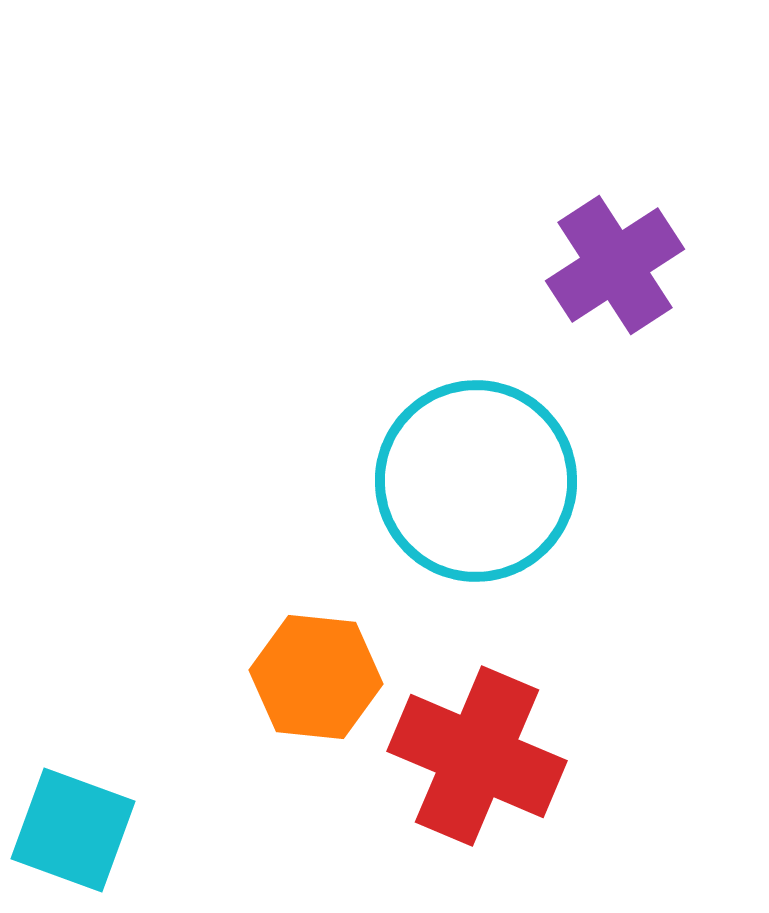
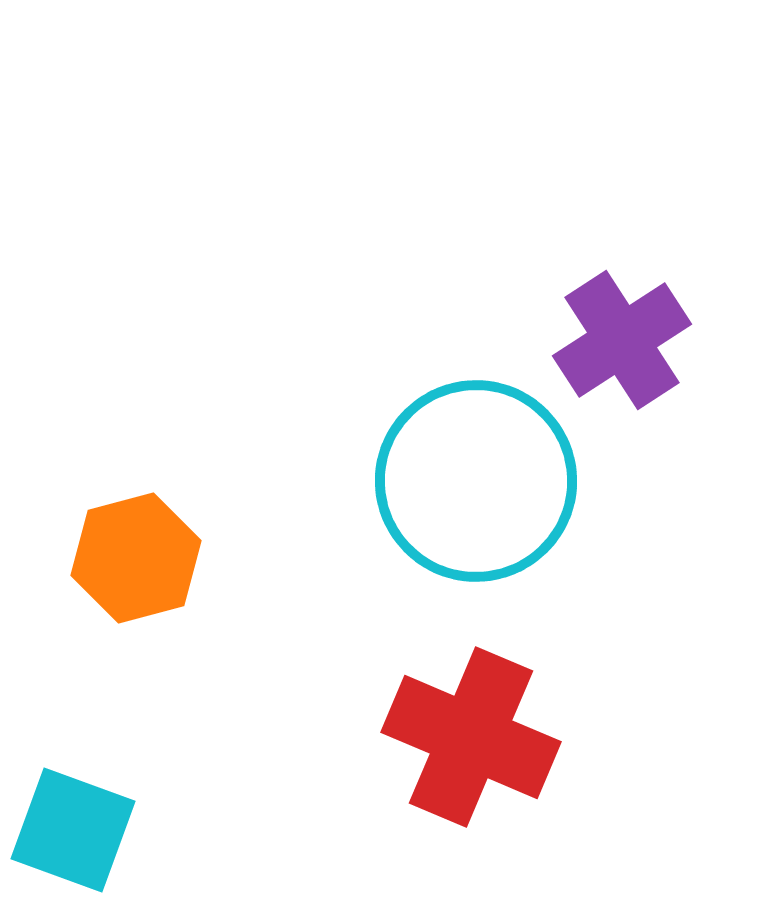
purple cross: moved 7 px right, 75 px down
orange hexagon: moved 180 px left, 119 px up; rotated 21 degrees counterclockwise
red cross: moved 6 px left, 19 px up
